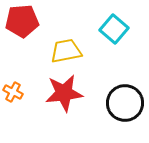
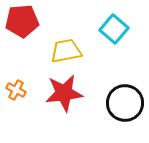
orange cross: moved 3 px right, 2 px up
